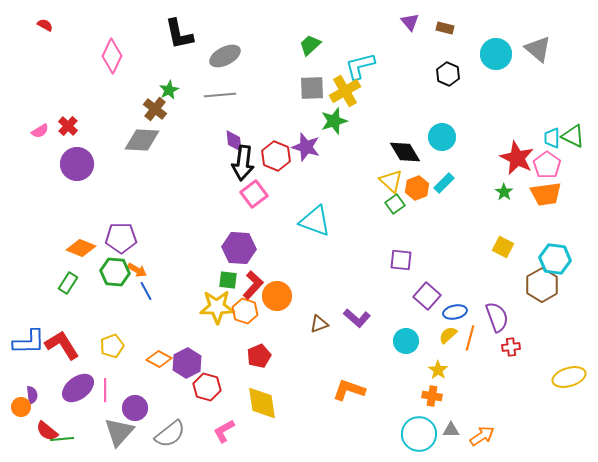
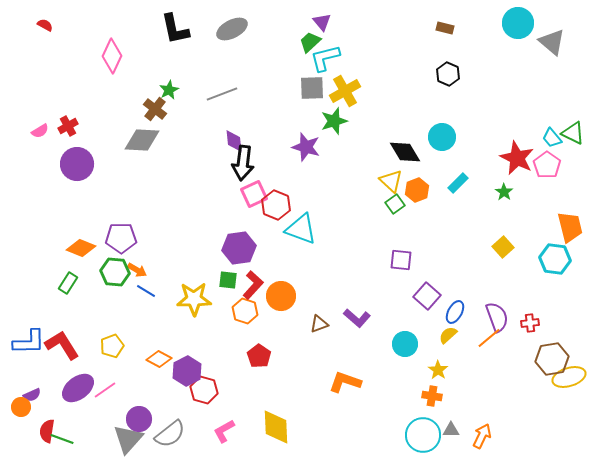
purple triangle at (410, 22): moved 88 px left
black L-shape at (179, 34): moved 4 px left, 5 px up
green trapezoid at (310, 45): moved 3 px up
gray triangle at (538, 49): moved 14 px right, 7 px up
cyan circle at (496, 54): moved 22 px right, 31 px up
gray ellipse at (225, 56): moved 7 px right, 27 px up
cyan L-shape at (360, 66): moved 35 px left, 8 px up
gray line at (220, 95): moved 2 px right, 1 px up; rotated 16 degrees counterclockwise
red cross at (68, 126): rotated 18 degrees clockwise
green triangle at (573, 136): moved 3 px up
cyan trapezoid at (552, 138): rotated 40 degrees counterclockwise
red hexagon at (276, 156): moved 49 px down
cyan rectangle at (444, 183): moved 14 px right
orange hexagon at (417, 188): moved 2 px down
pink square at (254, 194): rotated 12 degrees clockwise
orange trapezoid at (546, 194): moved 24 px right, 33 px down; rotated 96 degrees counterclockwise
cyan triangle at (315, 221): moved 14 px left, 8 px down
yellow square at (503, 247): rotated 20 degrees clockwise
purple hexagon at (239, 248): rotated 12 degrees counterclockwise
brown hexagon at (542, 285): moved 10 px right, 74 px down; rotated 20 degrees clockwise
blue line at (146, 291): rotated 30 degrees counterclockwise
orange circle at (277, 296): moved 4 px right
yellow star at (217, 307): moved 23 px left, 8 px up
blue ellipse at (455, 312): rotated 50 degrees counterclockwise
orange line at (470, 338): moved 19 px right; rotated 35 degrees clockwise
cyan circle at (406, 341): moved 1 px left, 3 px down
red cross at (511, 347): moved 19 px right, 24 px up
red pentagon at (259, 356): rotated 15 degrees counterclockwise
purple hexagon at (187, 363): moved 8 px down
red hexagon at (207, 387): moved 3 px left, 3 px down
pink line at (105, 390): rotated 55 degrees clockwise
orange L-shape at (349, 390): moved 4 px left, 8 px up
purple semicircle at (32, 395): rotated 72 degrees clockwise
yellow diamond at (262, 403): moved 14 px right, 24 px down; rotated 6 degrees clockwise
purple circle at (135, 408): moved 4 px right, 11 px down
red semicircle at (47, 431): rotated 60 degrees clockwise
gray triangle at (119, 432): moved 9 px right, 7 px down
cyan circle at (419, 434): moved 4 px right, 1 px down
orange arrow at (482, 436): rotated 30 degrees counterclockwise
green line at (62, 439): rotated 25 degrees clockwise
